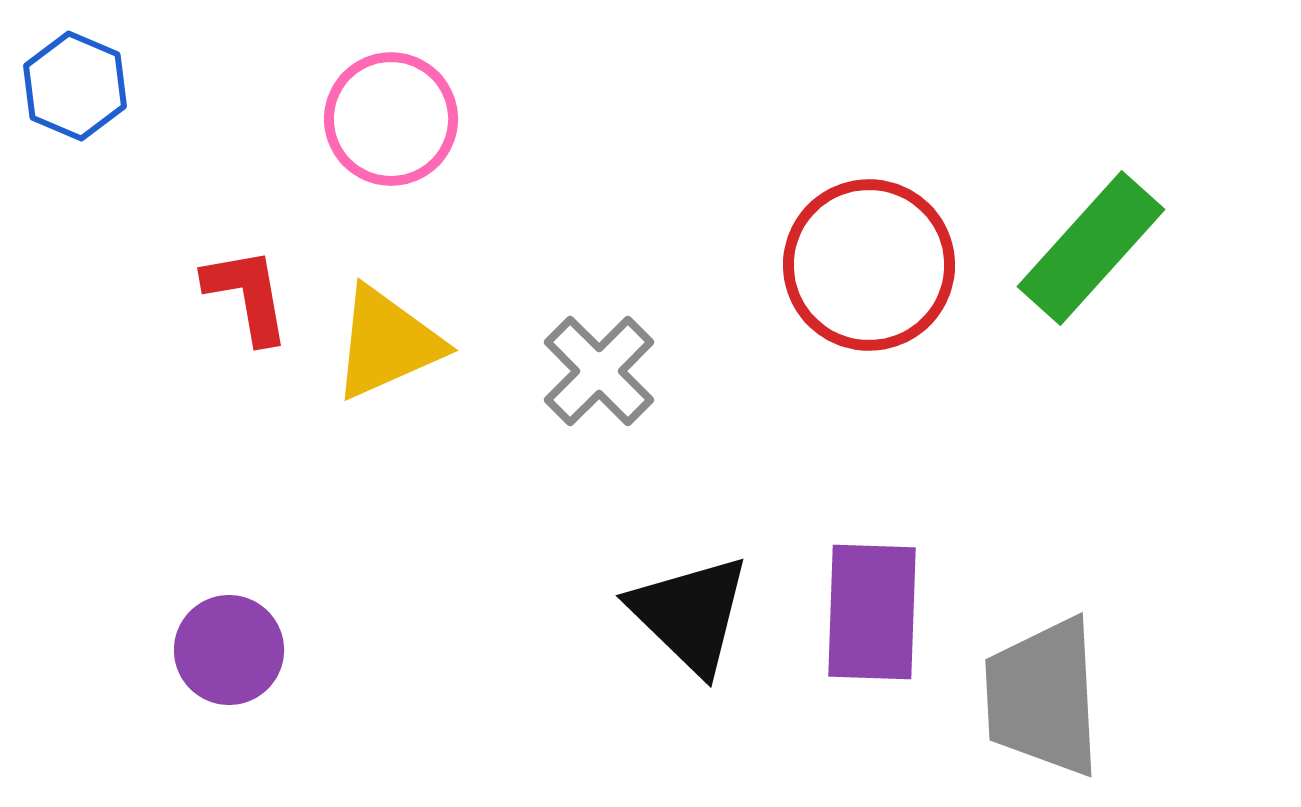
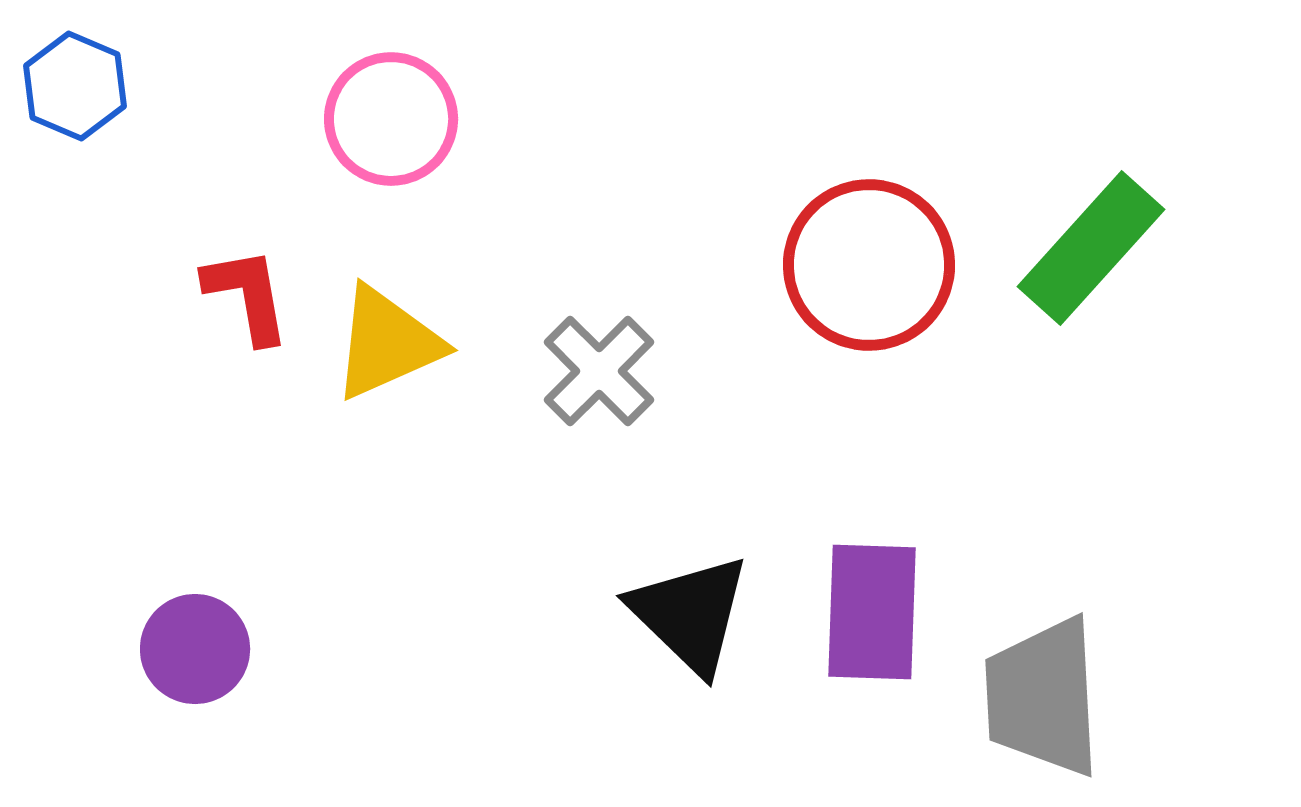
purple circle: moved 34 px left, 1 px up
